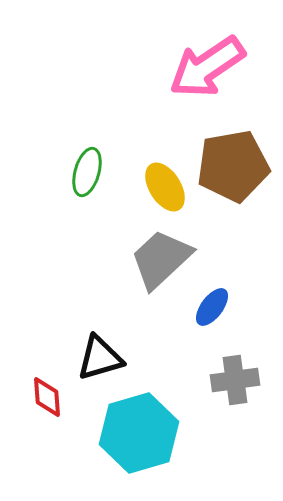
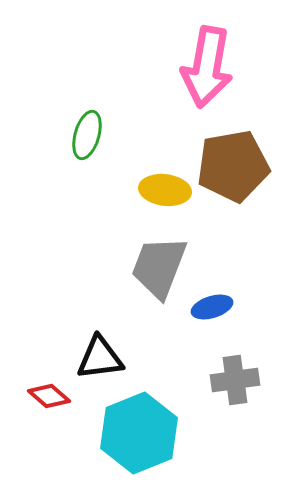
pink arrow: rotated 46 degrees counterclockwise
green ellipse: moved 37 px up
yellow ellipse: moved 3 px down; rotated 51 degrees counterclockwise
gray trapezoid: moved 2 px left, 8 px down; rotated 26 degrees counterclockwise
blue ellipse: rotated 36 degrees clockwise
black triangle: rotated 9 degrees clockwise
red diamond: moved 2 px right, 1 px up; rotated 45 degrees counterclockwise
cyan hexagon: rotated 6 degrees counterclockwise
